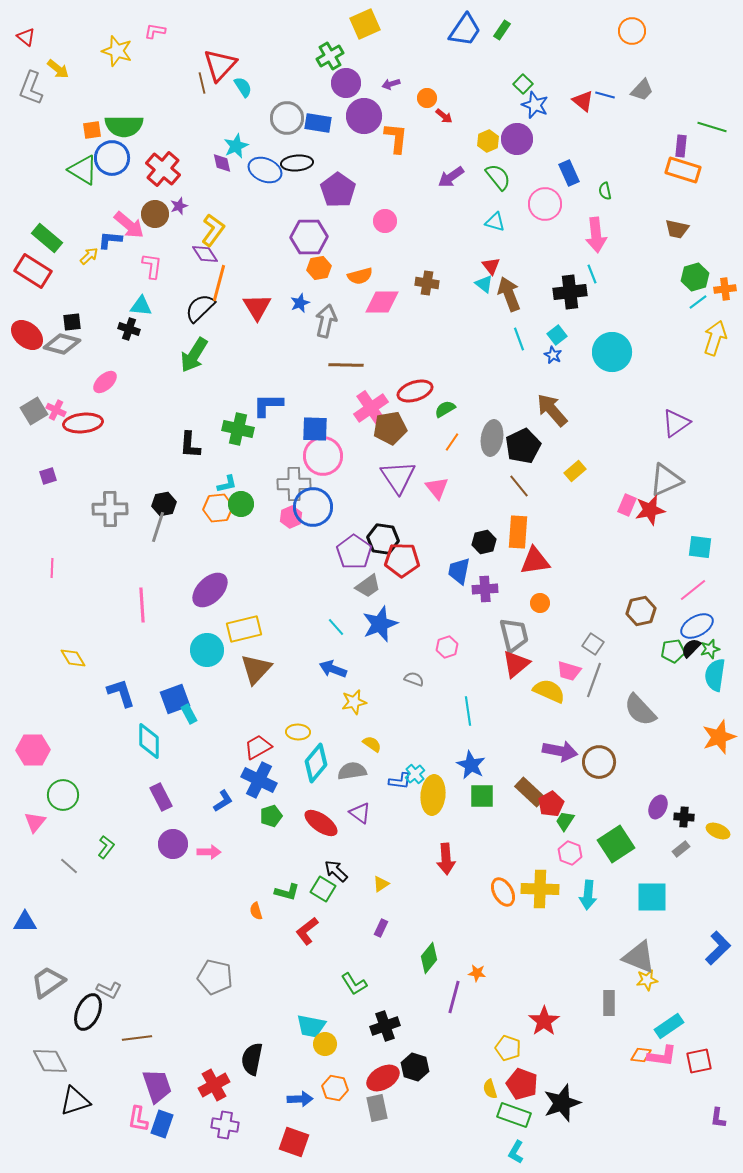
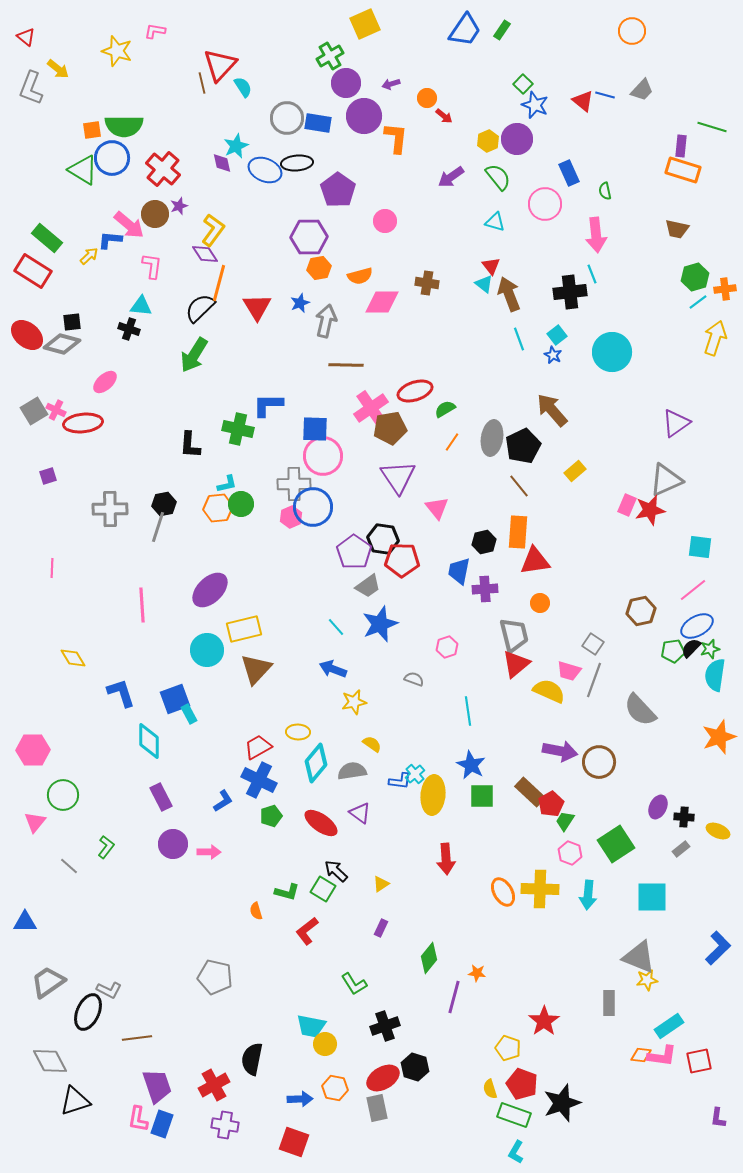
pink triangle at (437, 488): moved 20 px down
